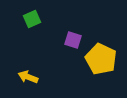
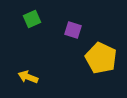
purple square: moved 10 px up
yellow pentagon: moved 1 px up
